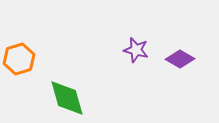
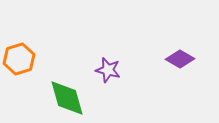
purple star: moved 28 px left, 20 px down
